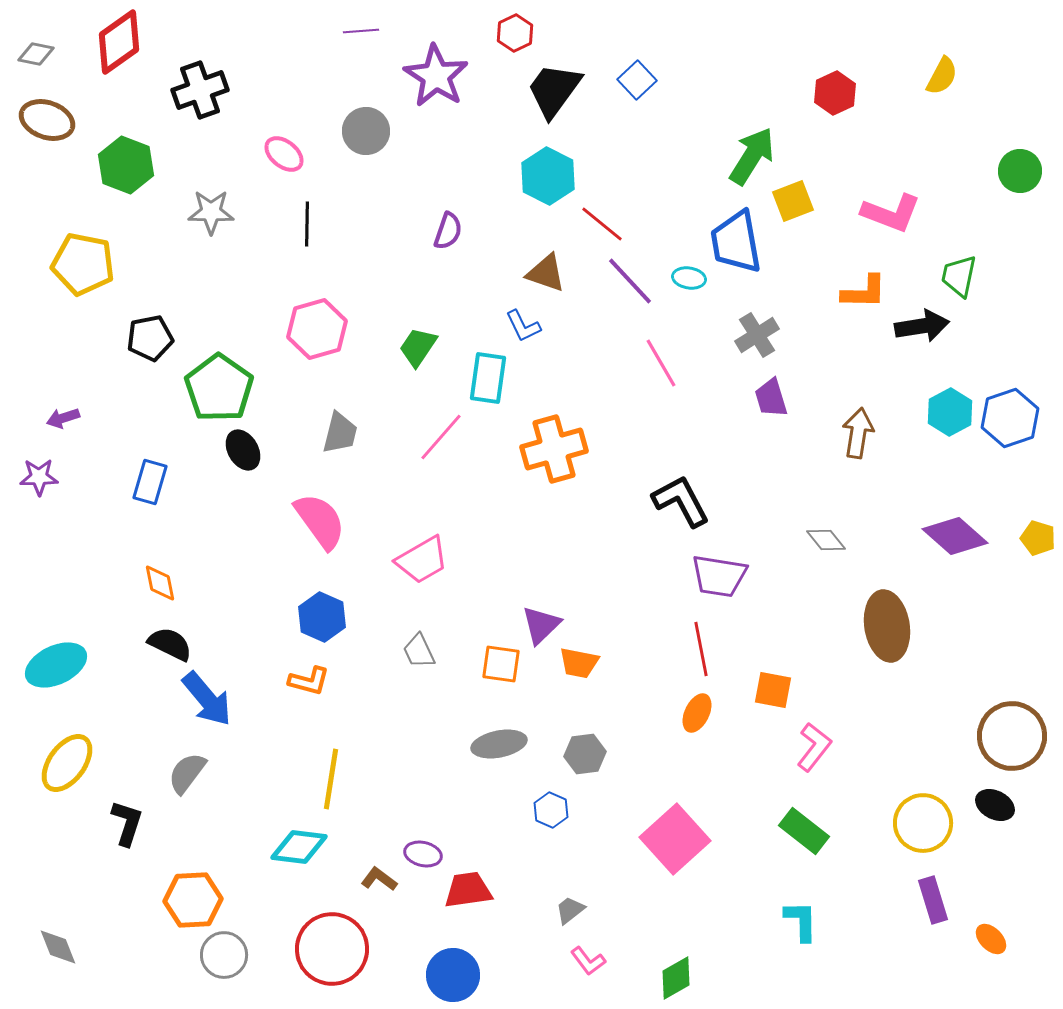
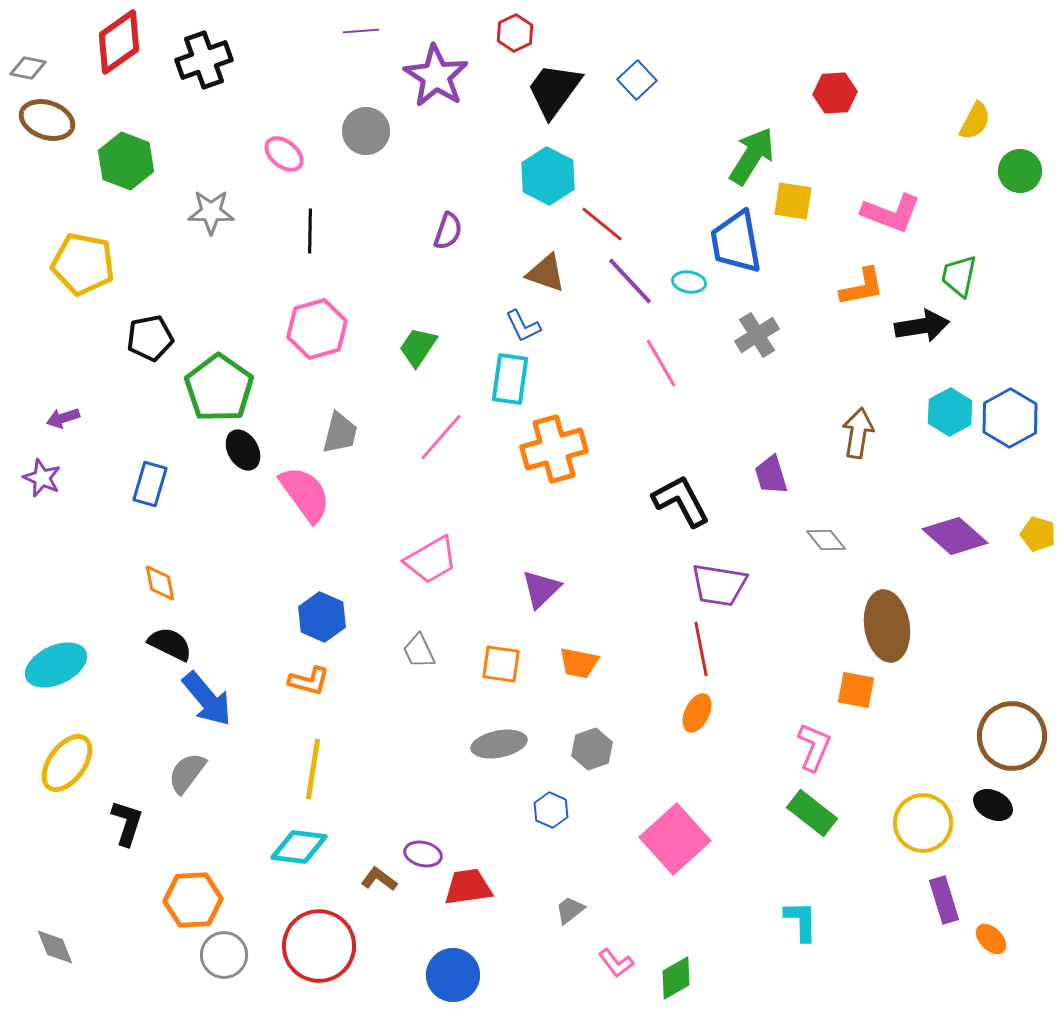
gray diamond at (36, 54): moved 8 px left, 14 px down
yellow semicircle at (942, 76): moved 33 px right, 45 px down
black cross at (200, 90): moved 4 px right, 30 px up
red hexagon at (835, 93): rotated 21 degrees clockwise
green hexagon at (126, 165): moved 4 px up
yellow square at (793, 201): rotated 30 degrees clockwise
black line at (307, 224): moved 3 px right, 7 px down
cyan ellipse at (689, 278): moved 4 px down
orange L-shape at (864, 292): moved 2 px left, 5 px up; rotated 12 degrees counterclockwise
cyan rectangle at (488, 378): moved 22 px right, 1 px down
purple trapezoid at (771, 398): moved 77 px down
blue hexagon at (1010, 418): rotated 10 degrees counterclockwise
purple star at (39, 477): moved 3 px right, 1 px down; rotated 24 degrees clockwise
blue rectangle at (150, 482): moved 2 px down
pink semicircle at (320, 521): moved 15 px left, 27 px up
yellow pentagon at (1038, 538): moved 4 px up
pink trapezoid at (422, 560): moved 9 px right
purple trapezoid at (719, 576): moved 9 px down
purple triangle at (541, 625): moved 36 px up
orange square at (773, 690): moved 83 px right
pink L-shape at (814, 747): rotated 15 degrees counterclockwise
gray hexagon at (585, 754): moved 7 px right, 5 px up; rotated 12 degrees counterclockwise
yellow line at (331, 779): moved 18 px left, 10 px up
black ellipse at (995, 805): moved 2 px left
green rectangle at (804, 831): moved 8 px right, 18 px up
red trapezoid at (468, 890): moved 3 px up
purple rectangle at (933, 900): moved 11 px right
gray diamond at (58, 947): moved 3 px left
red circle at (332, 949): moved 13 px left, 3 px up
pink L-shape at (588, 961): moved 28 px right, 2 px down
